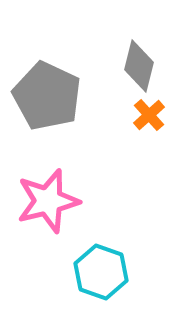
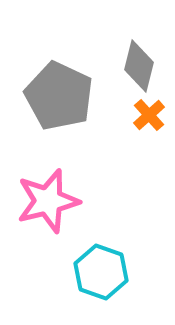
gray pentagon: moved 12 px right
